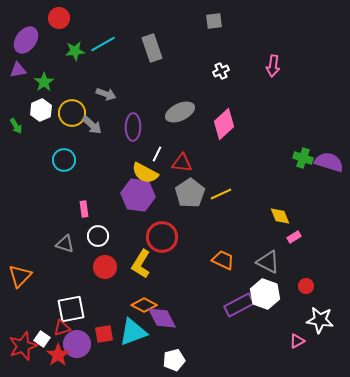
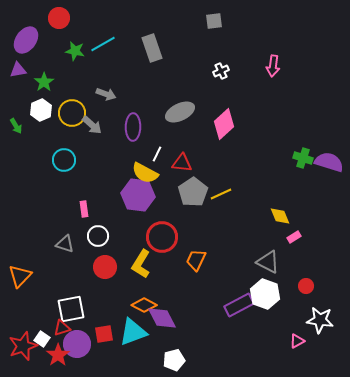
green star at (75, 51): rotated 18 degrees clockwise
gray pentagon at (190, 193): moved 3 px right, 1 px up
orange trapezoid at (223, 260): moved 27 px left; rotated 90 degrees counterclockwise
